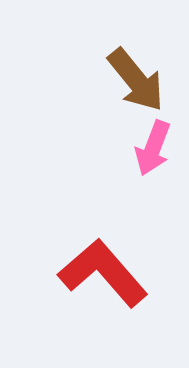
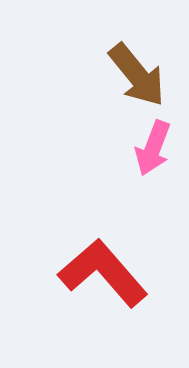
brown arrow: moved 1 px right, 5 px up
